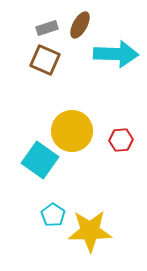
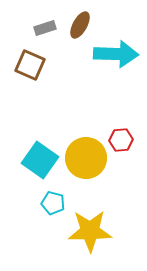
gray rectangle: moved 2 px left
brown square: moved 15 px left, 5 px down
yellow circle: moved 14 px right, 27 px down
cyan pentagon: moved 12 px up; rotated 20 degrees counterclockwise
